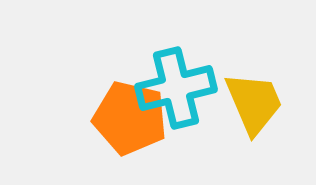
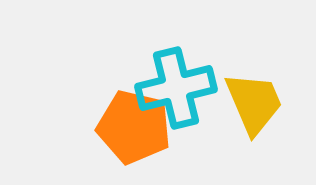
orange pentagon: moved 4 px right, 9 px down
